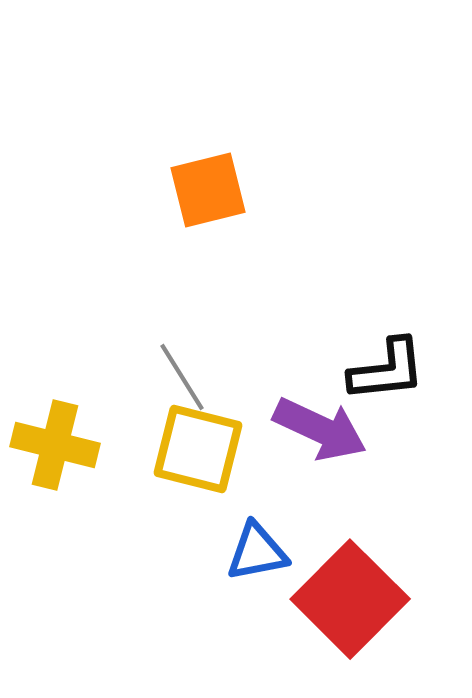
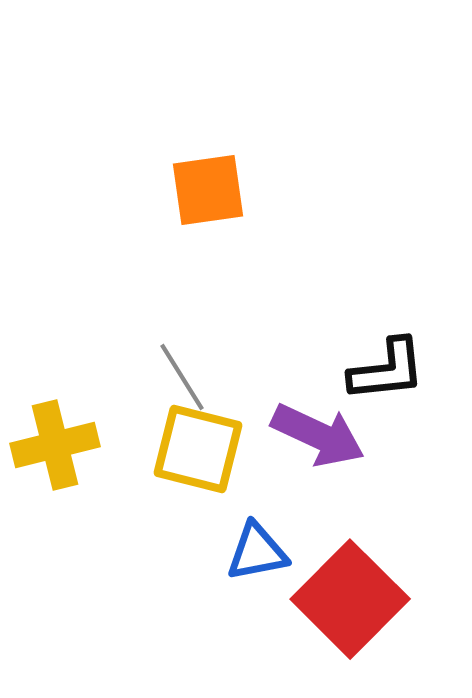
orange square: rotated 6 degrees clockwise
purple arrow: moved 2 px left, 6 px down
yellow cross: rotated 28 degrees counterclockwise
